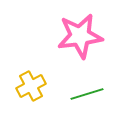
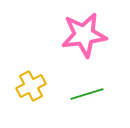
pink star: moved 4 px right, 1 px up
